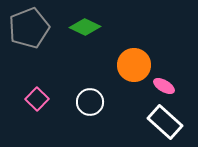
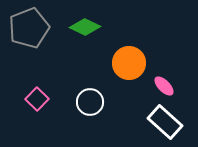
orange circle: moved 5 px left, 2 px up
pink ellipse: rotated 15 degrees clockwise
